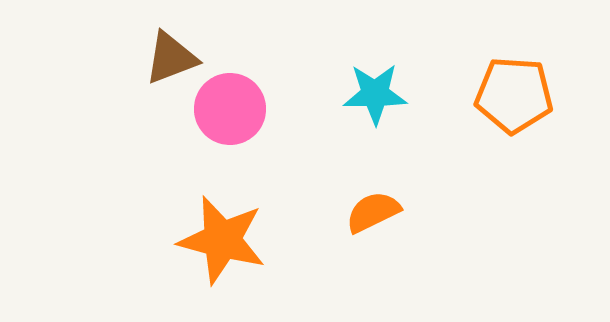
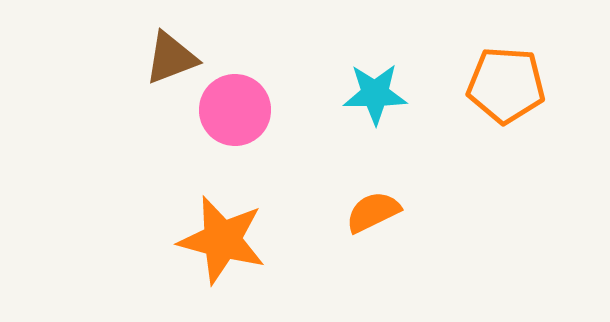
orange pentagon: moved 8 px left, 10 px up
pink circle: moved 5 px right, 1 px down
